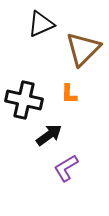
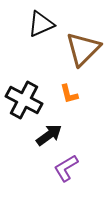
orange L-shape: rotated 15 degrees counterclockwise
black cross: rotated 15 degrees clockwise
